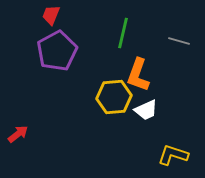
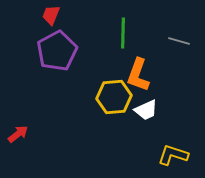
green line: rotated 12 degrees counterclockwise
